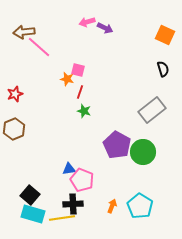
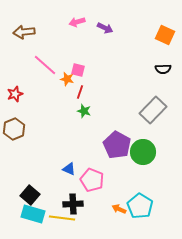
pink arrow: moved 10 px left
pink line: moved 6 px right, 18 px down
black semicircle: rotated 105 degrees clockwise
gray rectangle: moved 1 px right; rotated 8 degrees counterclockwise
blue triangle: rotated 32 degrees clockwise
pink pentagon: moved 10 px right
orange arrow: moved 7 px right, 3 px down; rotated 88 degrees counterclockwise
yellow line: rotated 15 degrees clockwise
